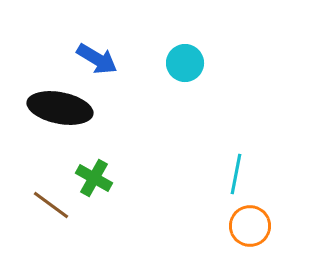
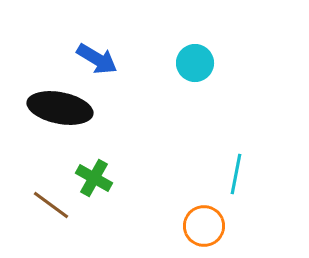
cyan circle: moved 10 px right
orange circle: moved 46 px left
